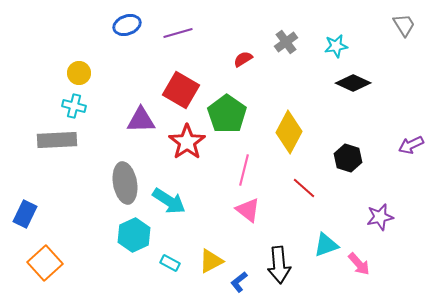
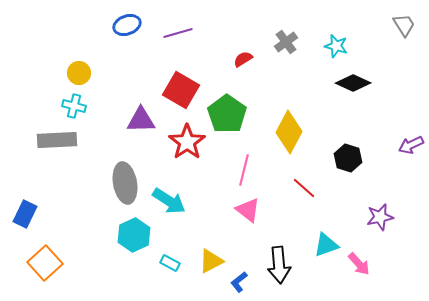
cyan star: rotated 25 degrees clockwise
